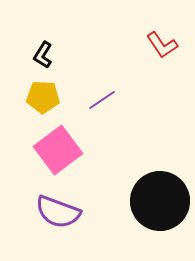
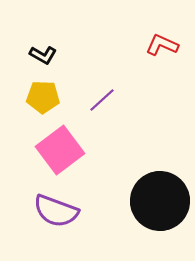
red L-shape: rotated 148 degrees clockwise
black L-shape: rotated 92 degrees counterclockwise
purple line: rotated 8 degrees counterclockwise
pink square: moved 2 px right
purple semicircle: moved 2 px left, 1 px up
